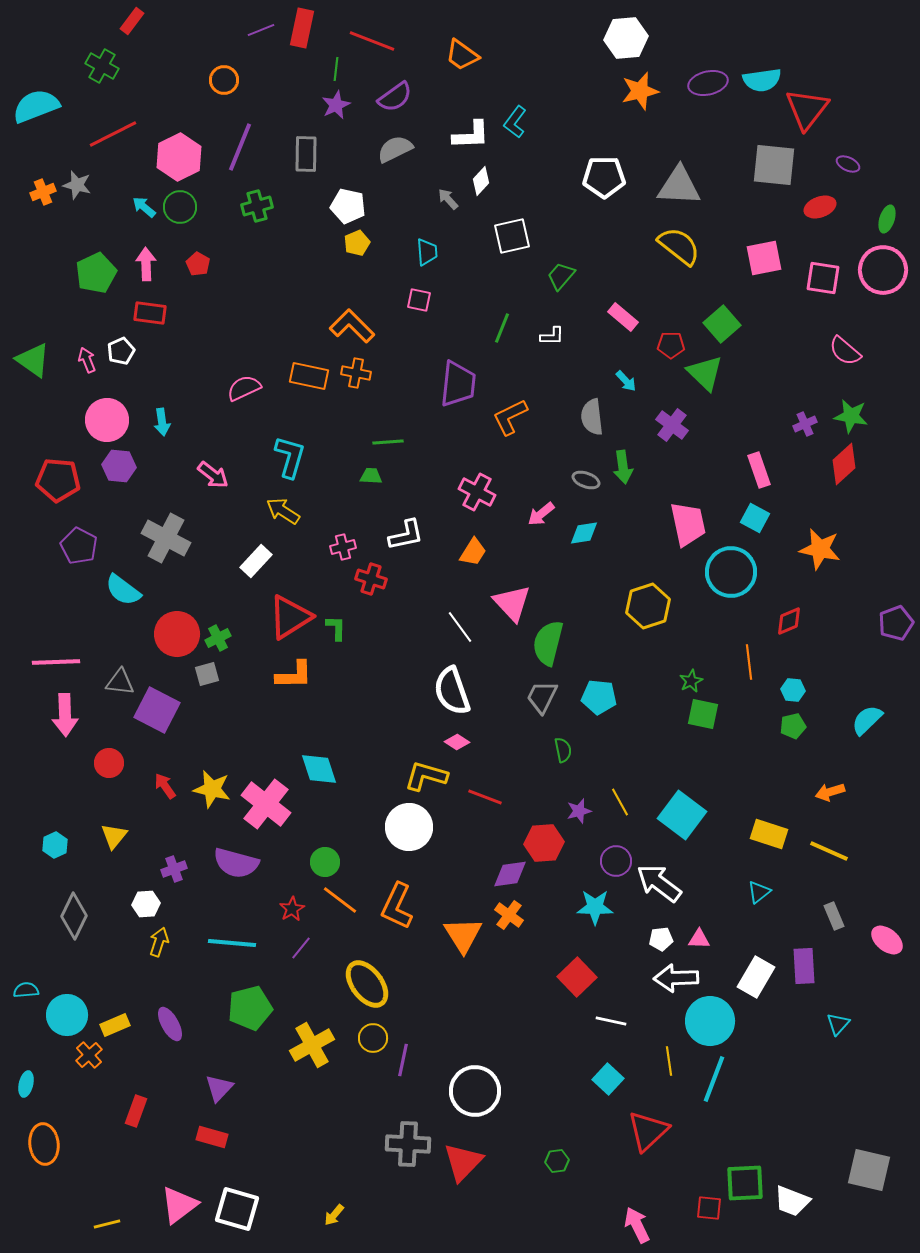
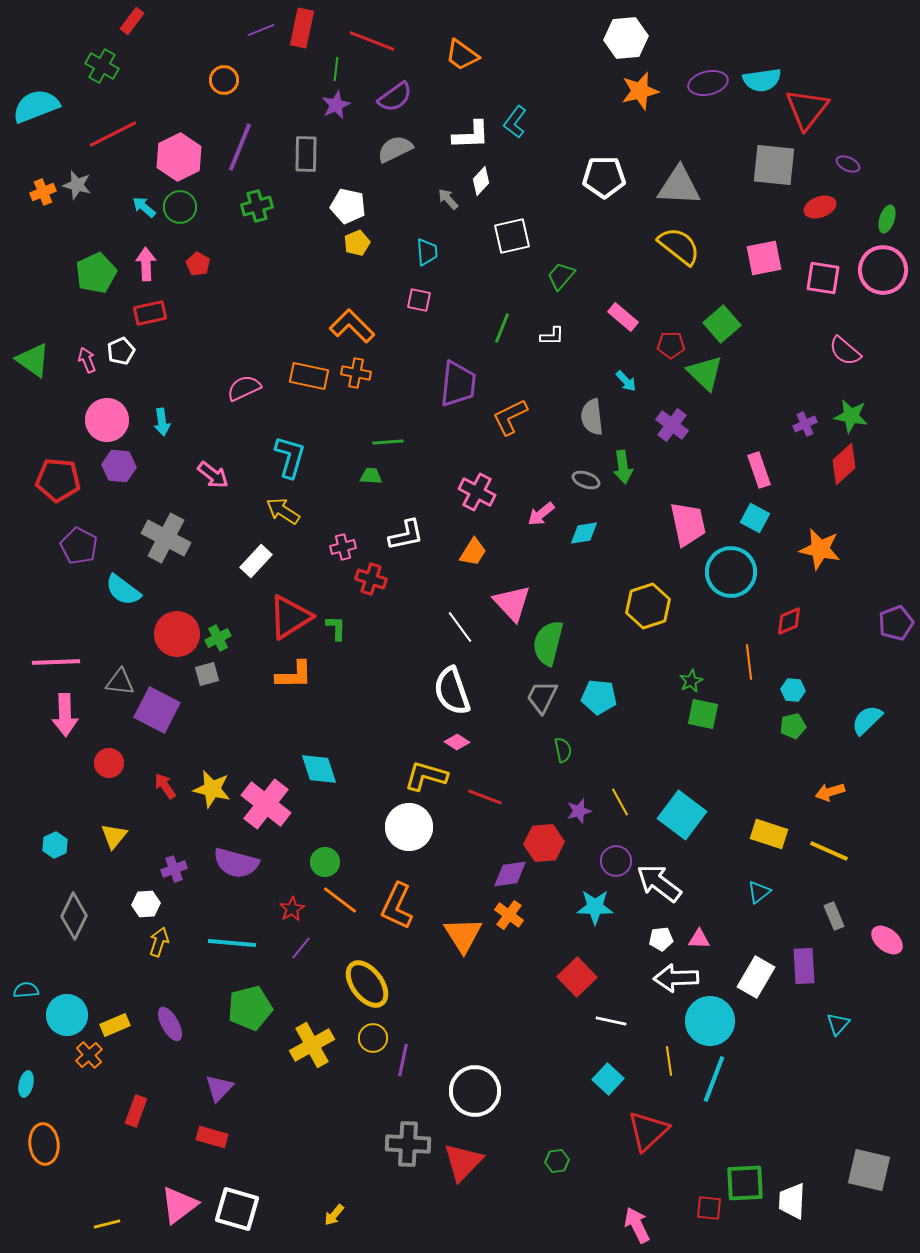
red rectangle at (150, 313): rotated 20 degrees counterclockwise
white trapezoid at (792, 1201): rotated 72 degrees clockwise
